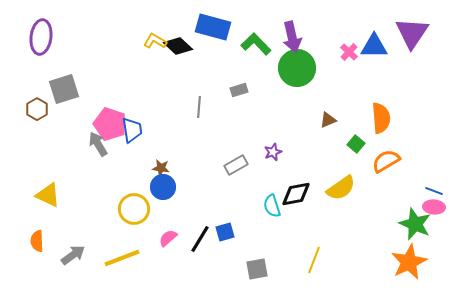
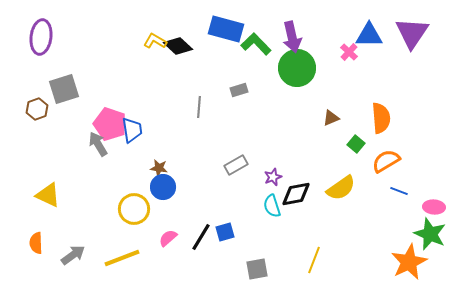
blue rectangle at (213, 27): moved 13 px right, 2 px down
blue triangle at (374, 46): moved 5 px left, 11 px up
brown hexagon at (37, 109): rotated 10 degrees clockwise
brown triangle at (328, 120): moved 3 px right, 2 px up
purple star at (273, 152): moved 25 px down
brown star at (161, 168): moved 2 px left
blue line at (434, 191): moved 35 px left
green star at (415, 224): moved 15 px right, 10 px down
black line at (200, 239): moved 1 px right, 2 px up
orange semicircle at (37, 241): moved 1 px left, 2 px down
